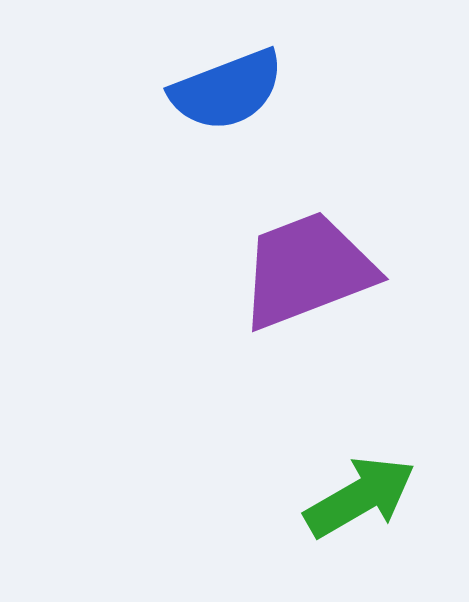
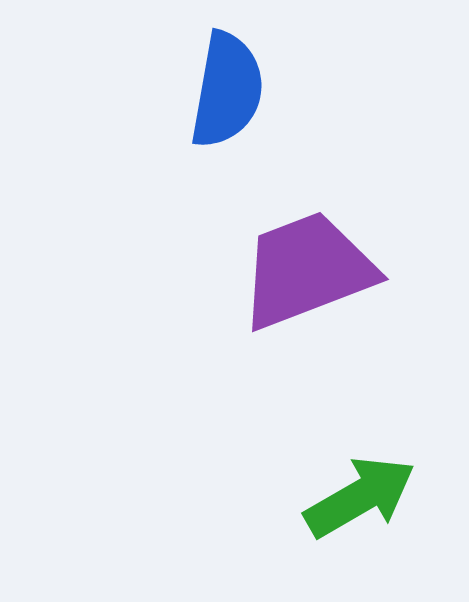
blue semicircle: rotated 59 degrees counterclockwise
